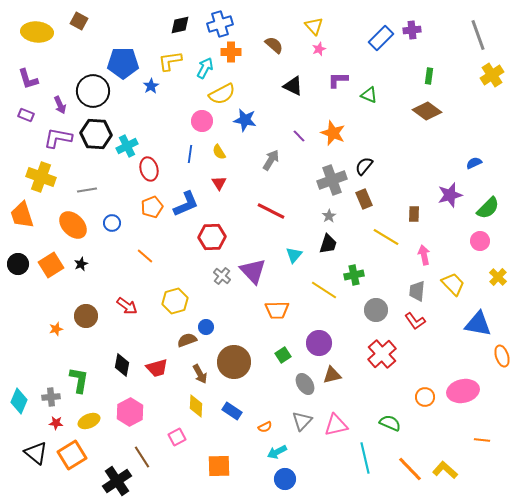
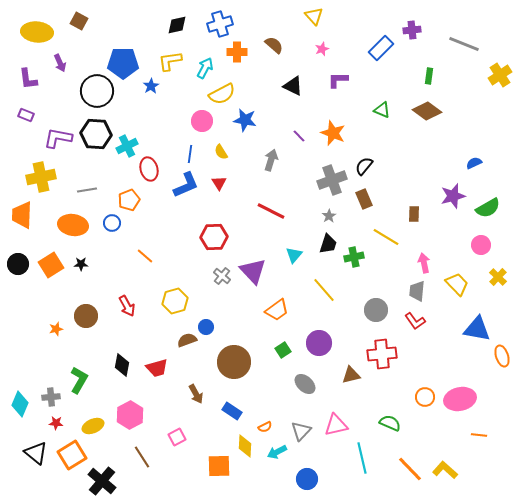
black diamond at (180, 25): moved 3 px left
yellow triangle at (314, 26): moved 10 px up
gray line at (478, 35): moved 14 px left, 9 px down; rotated 48 degrees counterclockwise
blue rectangle at (381, 38): moved 10 px down
pink star at (319, 49): moved 3 px right
orange cross at (231, 52): moved 6 px right
yellow cross at (492, 75): moved 8 px right
purple L-shape at (28, 79): rotated 10 degrees clockwise
black circle at (93, 91): moved 4 px right
green triangle at (369, 95): moved 13 px right, 15 px down
purple arrow at (60, 105): moved 42 px up
yellow semicircle at (219, 152): moved 2 px right
gray arrow at (271, 160): rotated 15 degrees counterclockwise
yellow cross at (41, 177): rotated 32 degrees counterclockwise
purple star at (450, 195): moved 3 px right, 1 px down
blue L-shape at (186, 204): moved 19 px up
orange pentagon at (152, 207): moved 23 px left, 7 px up
green semicircle at (488, 208): rotated 15 degrees clockwise
orange trapezoid at (22, 215): rotated 20 degrees clockwise
orange ellipse at (73, 225): rotated 36 degrees counterclockwise
red hexagon at (212, 237): moved 2 px right
pink circle at (480, 241): moved 1 px right, 4 px down
pink arrow at (424, 255): moved 8 px down
black star at (81, 264): rotated 24 degrees clockwise
green cross at (354, 275): moved 18 px up
yellow trapezoid at (453, 284): moved 4 px right
yellow line at (324, 290): rotated 16 degrees clockwise
red arrow at (127, 306): rotated 25 degrees clockwise
orange trapezoid at (277, 310): rotated 35 degrees counterclockwise
blue triangle at (478, 324): moved 1 px left, 5 px down
red cross at (382, 354): rotated 36 degrees clockwise
green square at (283, 355): moved 5 px up
brown arrow at (200, 374): moved 4 px left, 20 px down
brown triangle at (332, 375): moved 19 px right
green L-shape at (79, 380): rotated 20 degrees clockwise
gray ellipse at (305, 384): rotated 15 degrees counterclockwise
pink ellipse at (463, 391): moved 3 px left, 8 px down
cyan diamond at (19, 401): moved 1 px right, 3 px down
yellow diamond at (196, 406): moved 49 px right, 40 px down
pink hexagon at (130, 412): moved 3 px down
yellow ellipse at (89, 421): moved 4 px right, 5 px down
gray triangle at (302, 421): moved 1 px left, 10 px down
orange line at (482, 440): moved 3 px left, 5 px up
cyan line at (365, 458): moved 3 px left
blue circle at (285, 479): moved 22 px right
black cross at (117, 481): moved 15 px left; rotated 16 degrees counterclockwise
